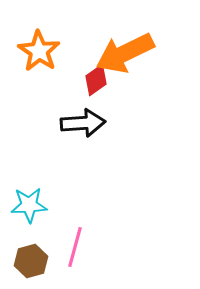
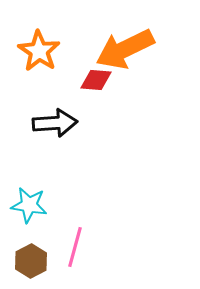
orange arrow: moved 4 px up
red diamond: rotated 40 degrees clockwise
black arrow: moved 28 px left
cyan star: rotated 12 degrees clockwise
brown hexagon: rotated 12 degrees counterclockwise
